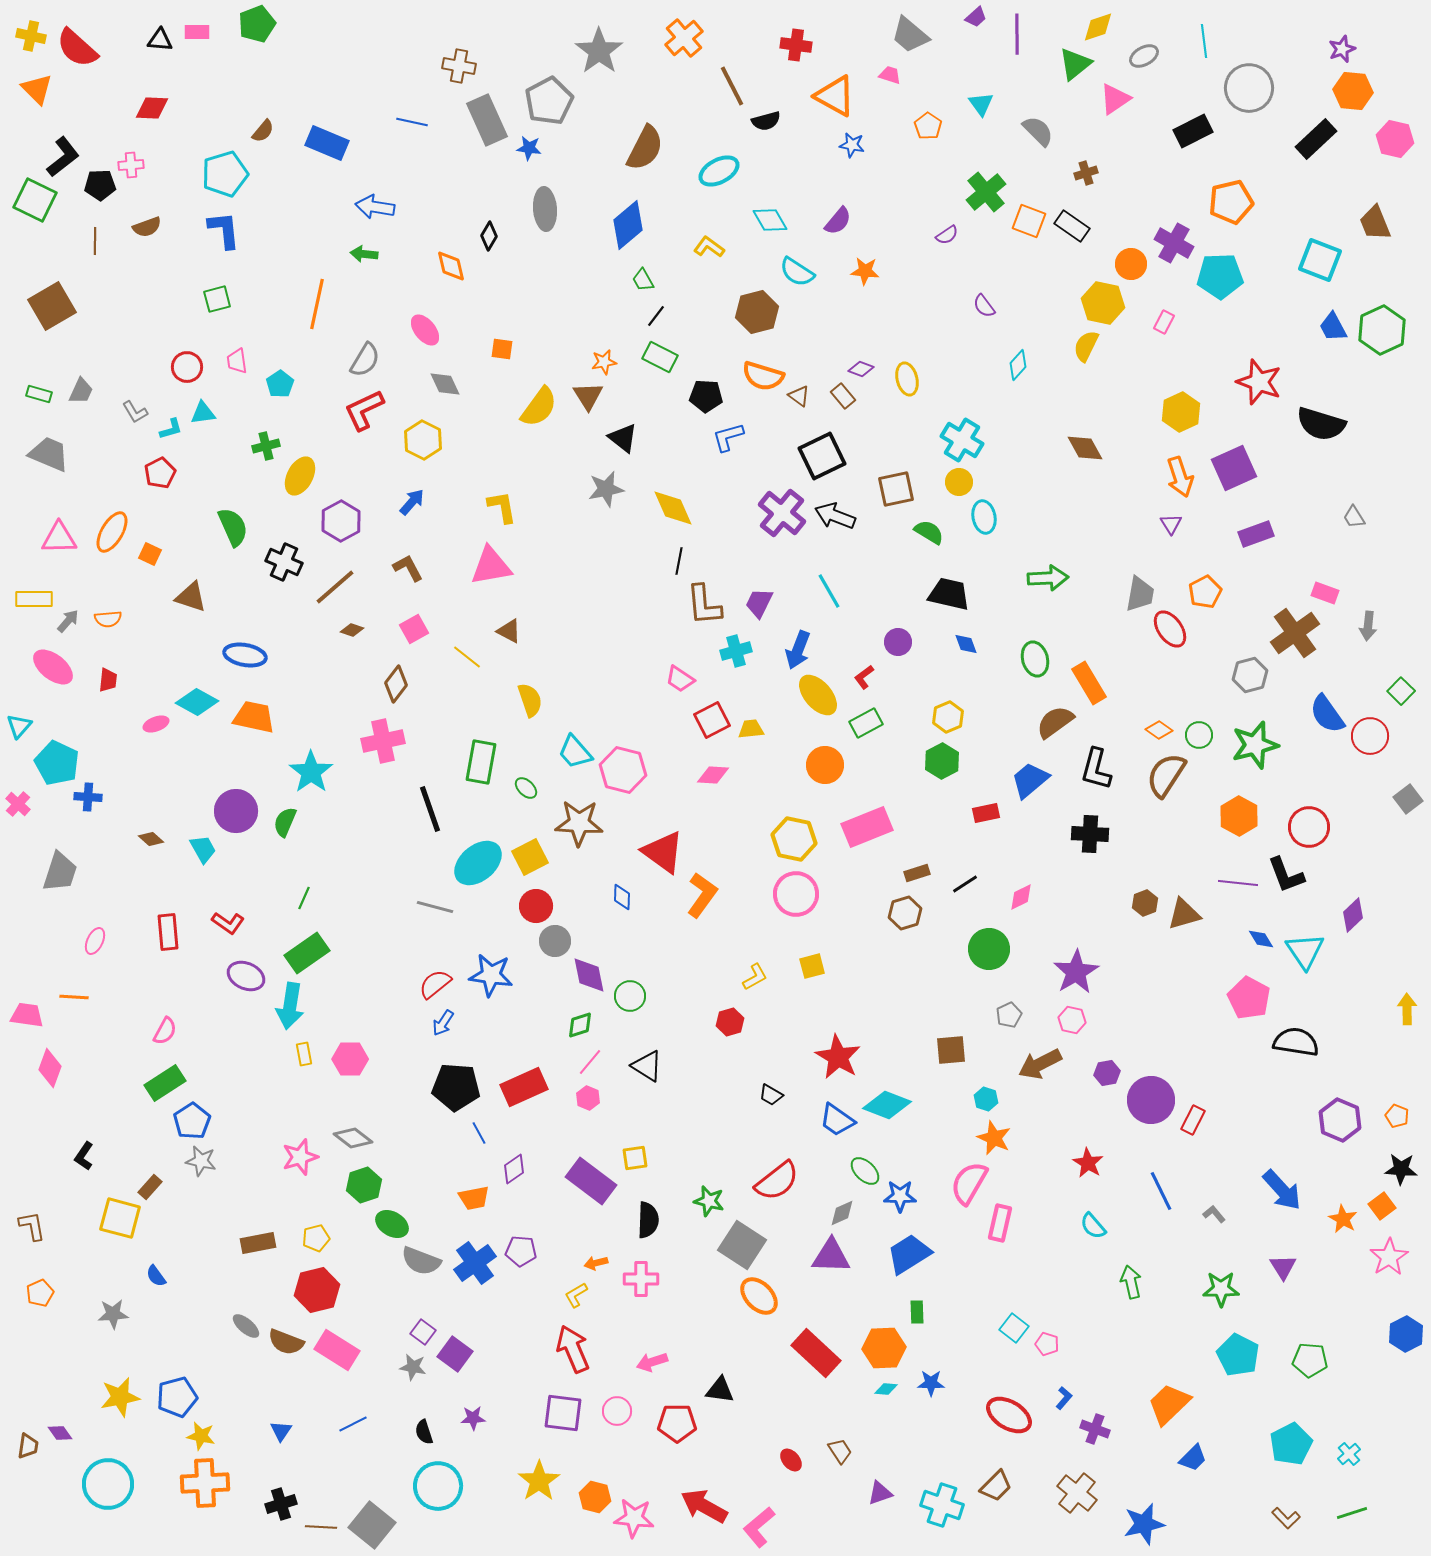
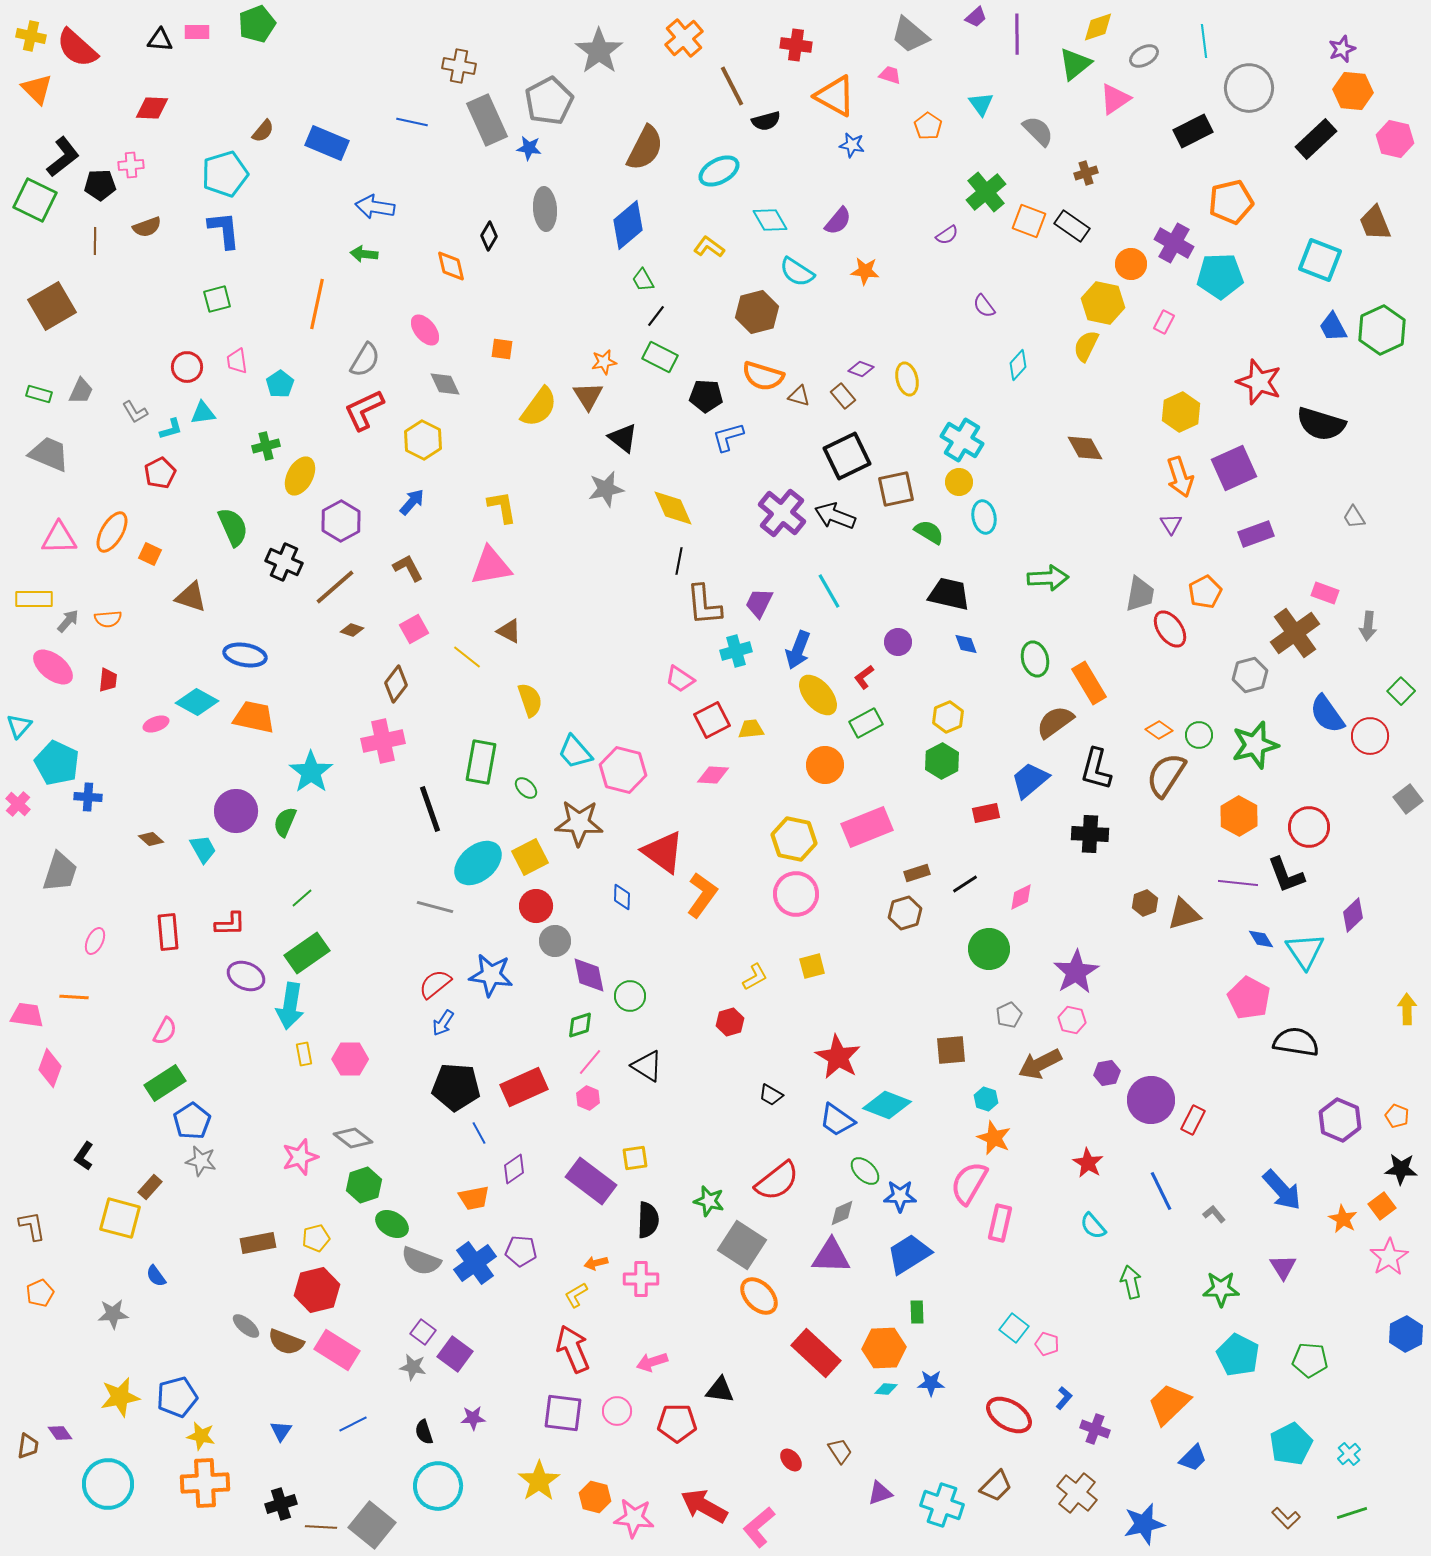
brown triangle at (799, 396): rotated 20 degrees counterclockwise
black square at (822, 456): moved 25 px right
green line at (304, 898): moved 2 px left; rotated 25 degrees clockwise
red L-shape at (228, 923): moved 2 px right, 1 px down; rotated 36 degrees counterclockwise
